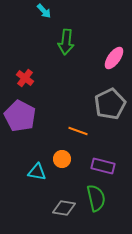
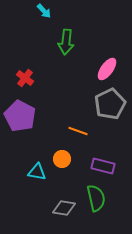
pink ellipse: moved 7 px left, 11 px down
